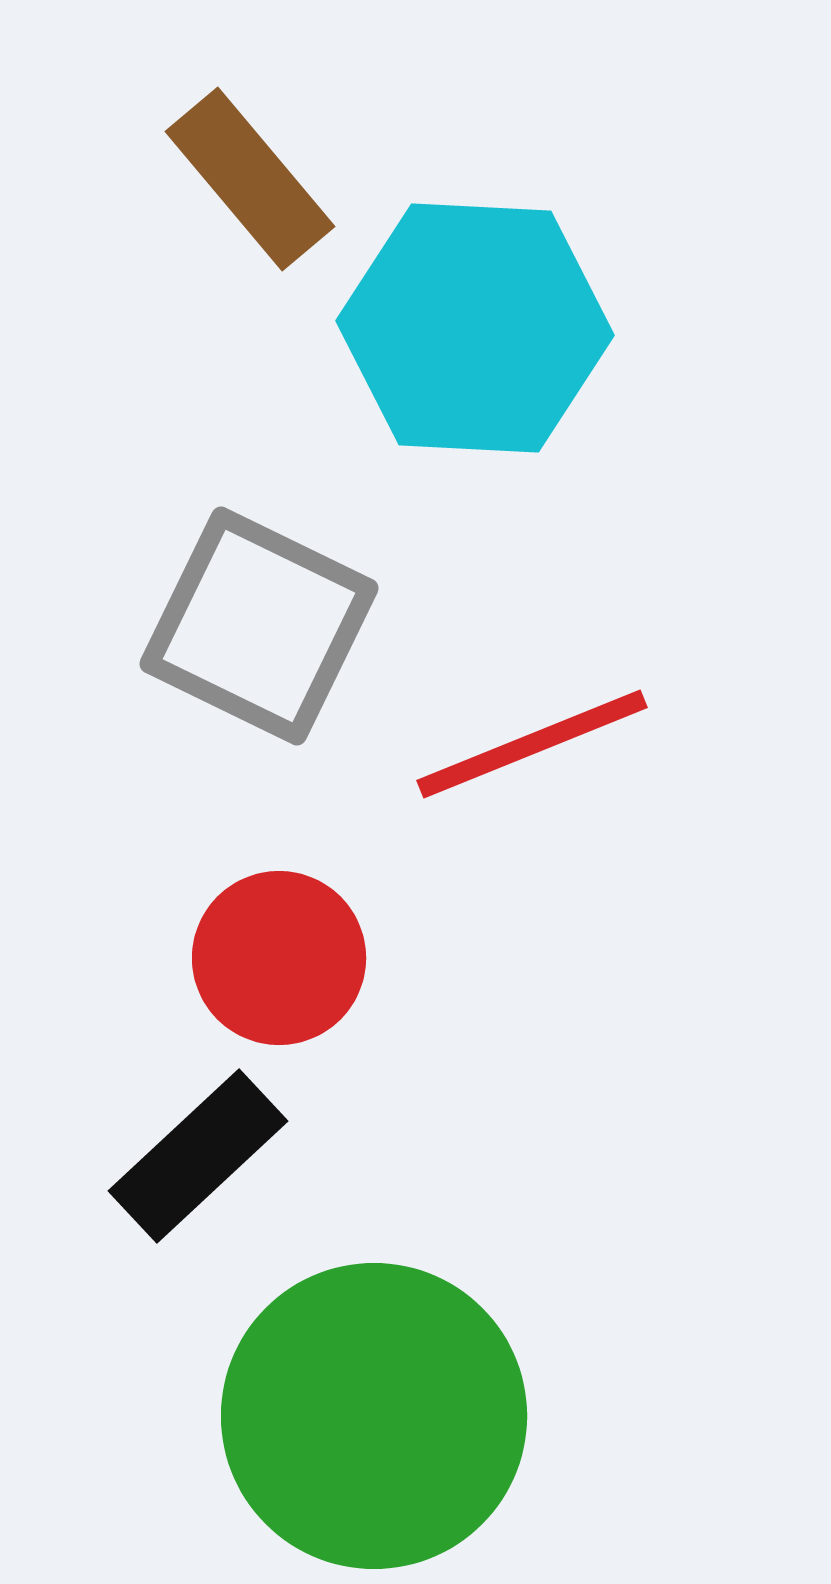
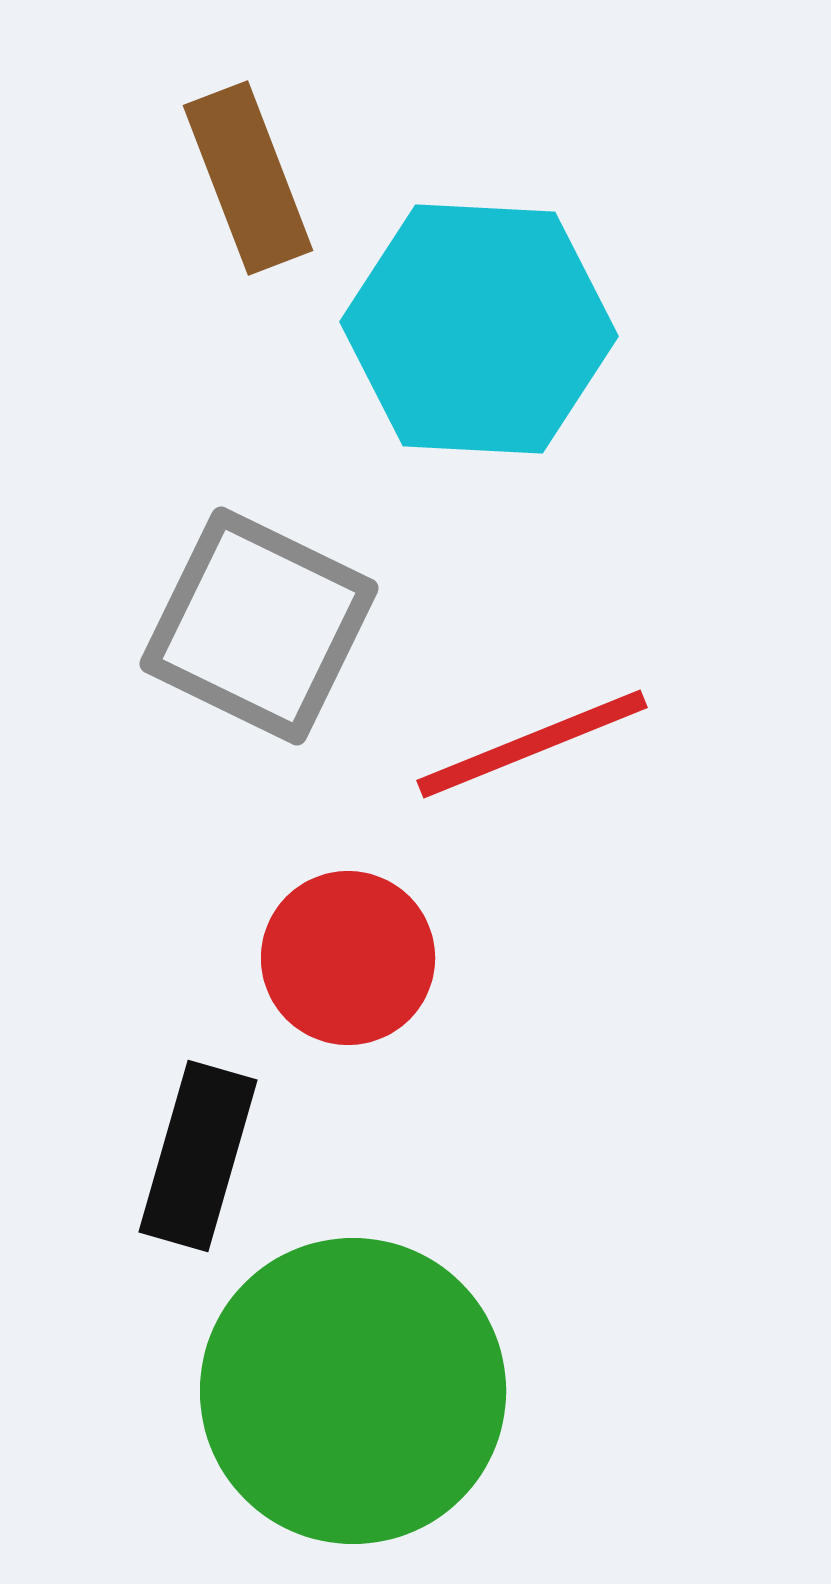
brown rectangle: moved 2 px left, 1 px up; rotated 19 degrees clockwise
cyan hexagon: moved 4 px right, 1 px down
red circle: moved 69 px right
black rectangle: rotated 31 degrees counterclockwise
green circle: moved 21 px left, 25 px up
